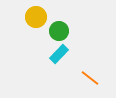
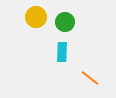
green circle: moved 6 px right, 9 px up
cyan rectangle: moved 3 px right, 2 px up; rotated 42 degrees counterclockwise
